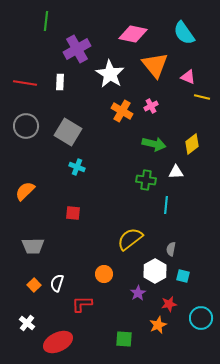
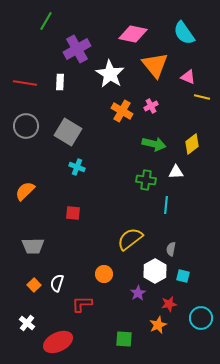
green line: rotated 24 degrees clockwise
